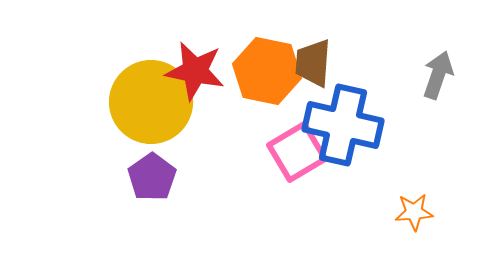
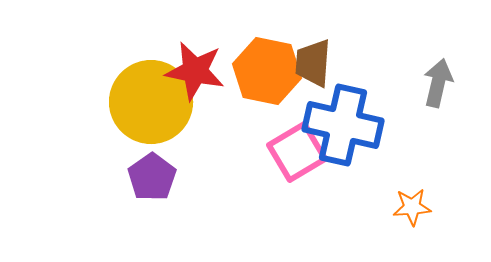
gray arrow: moved 8 px down; rotated 6 degrees counterclockwise
orange star: moved 2 px left, 5 px up
